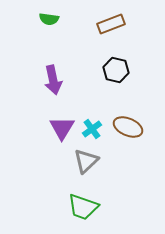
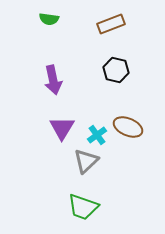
cyan cross: moved 5 px right, 6 px down
